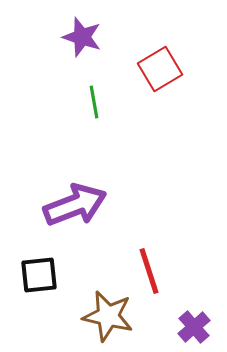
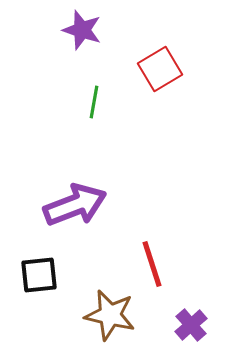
purple star: moved 7 px up
green line: rotated 20 degrees clockwise
red line: moved 3 px right, 7 px up
brown star: moved 2 px right, 1 px up
purple cross: moved 3 px left, 2 px up
